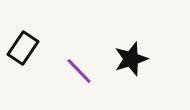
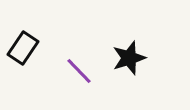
black star: moved 2 px left, 1 px up
